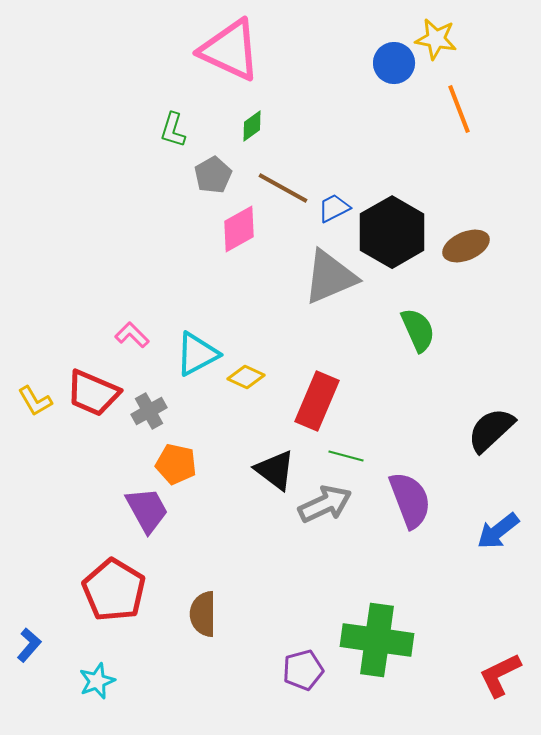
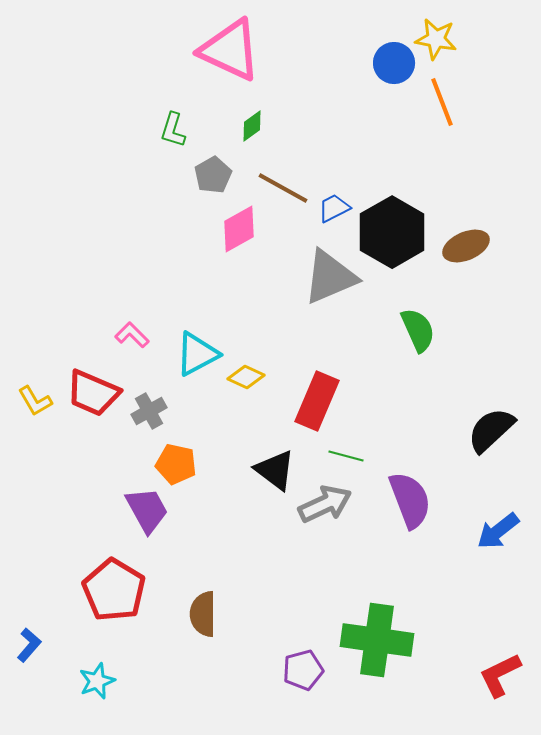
orange line: moved 17 px left, 7 px up
